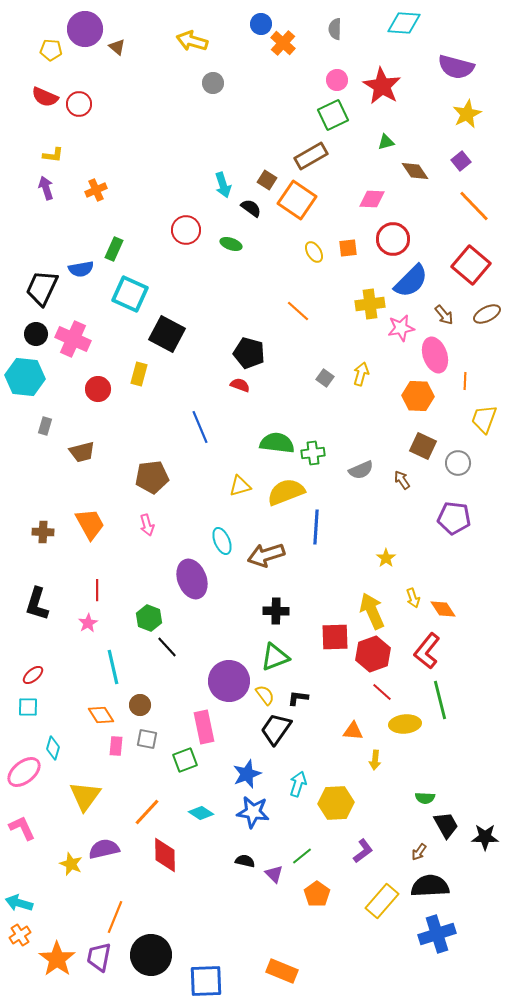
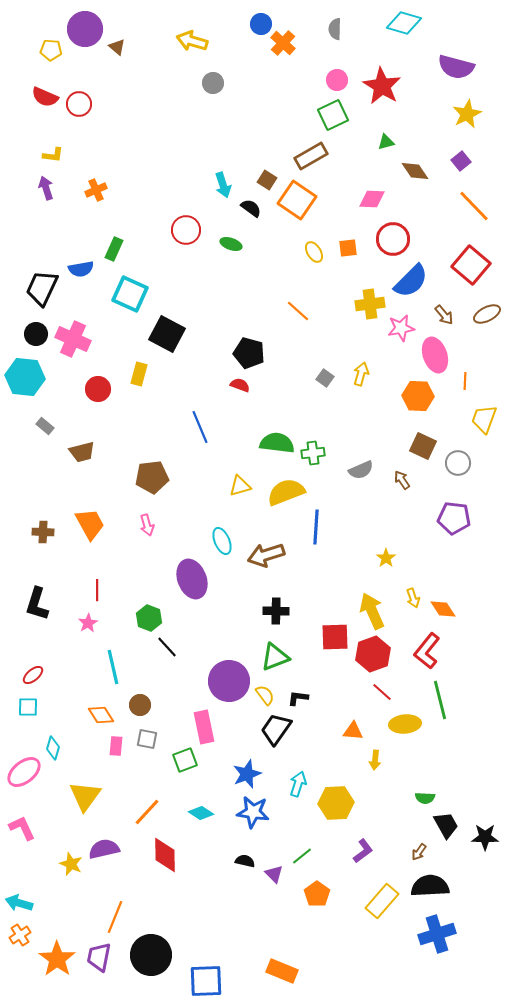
cyan diamond at (404, 23): rotated 12 degrees clockwise
gray rectangle at (45, 426): rotated 66 degrees counterclockwise
